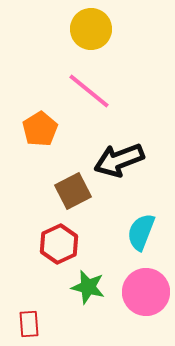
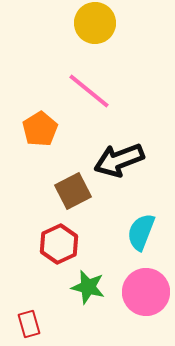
yellow circle: moved 4 px right, 6 px up
red rectangle: rotated 12 degrees counterclockwise
